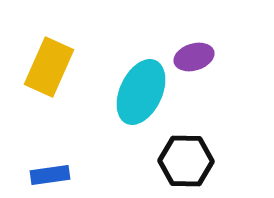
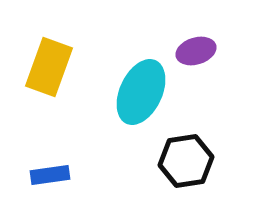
purple ellipse: moved 2 px right, 6 px up
yellow rectangle: rotated 4 degrees counterclockwise
black hexagon: rotated 10 degrees counterclockwise
